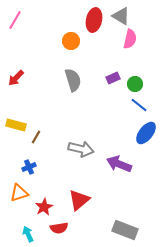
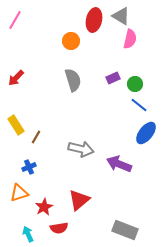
yellow rectangle: rotated 42 degrees clockwise
